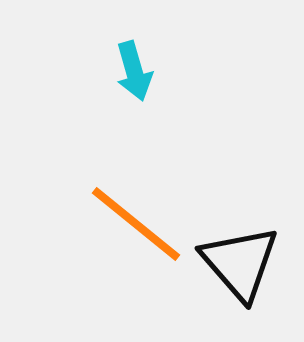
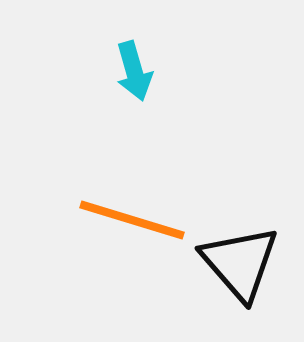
orange line: moved 4 px left, 4 px up; rotated 22 degrees counterclockwise
